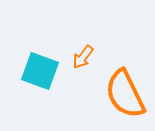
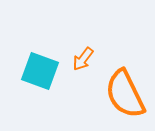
orange arrow: moved 2 px down
